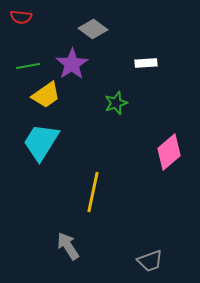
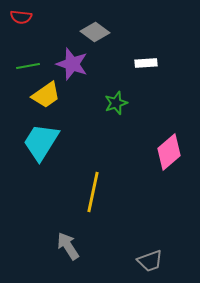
gray diamond: moved 2 px right, 3 px down
purple star: rotated 20 degrees counterclockwise
